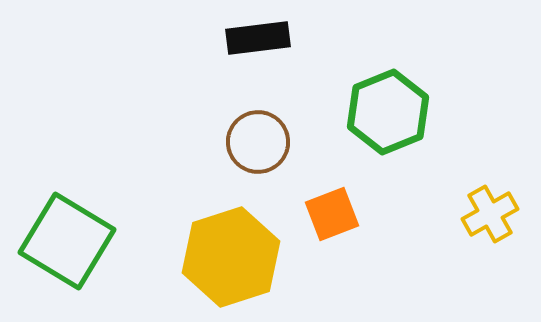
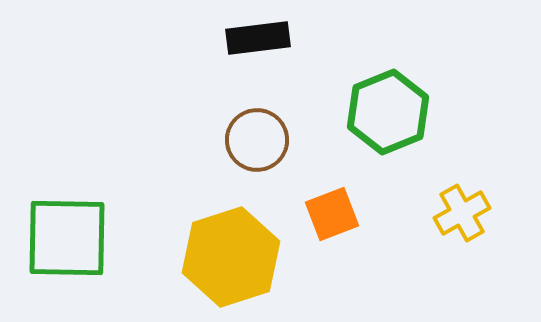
brown circle: moved 1 px left, 2 px up
yellow cross: moved 28 px left, 1 px up
green square: moved 3 px up; rotated 30 degrees counterclockwise
